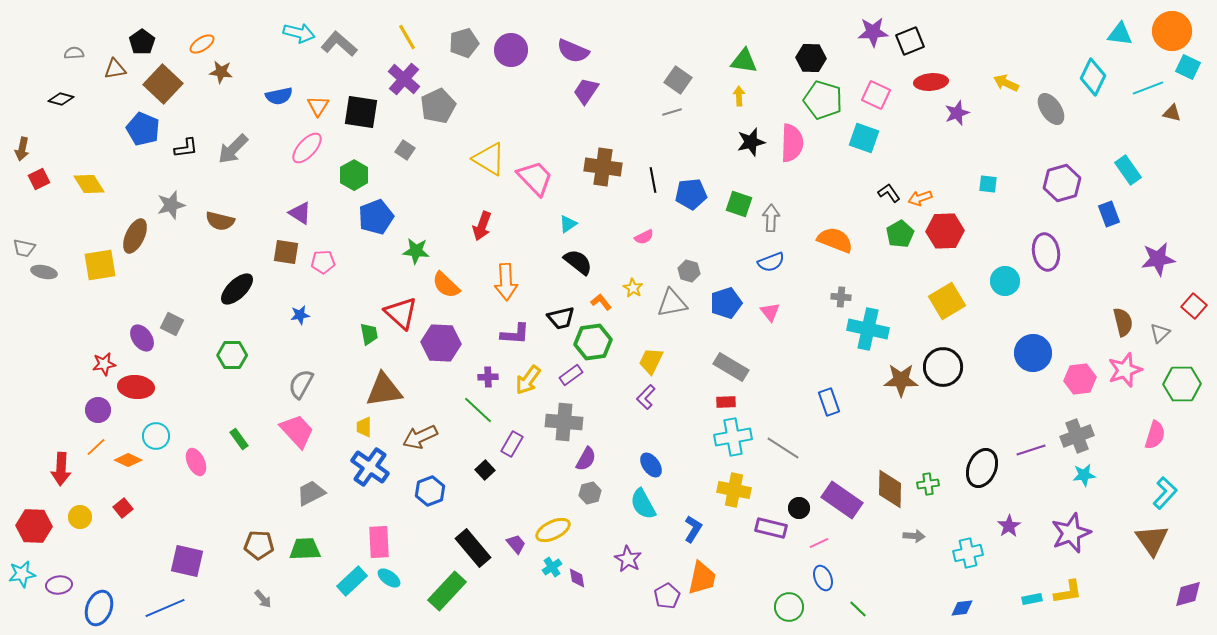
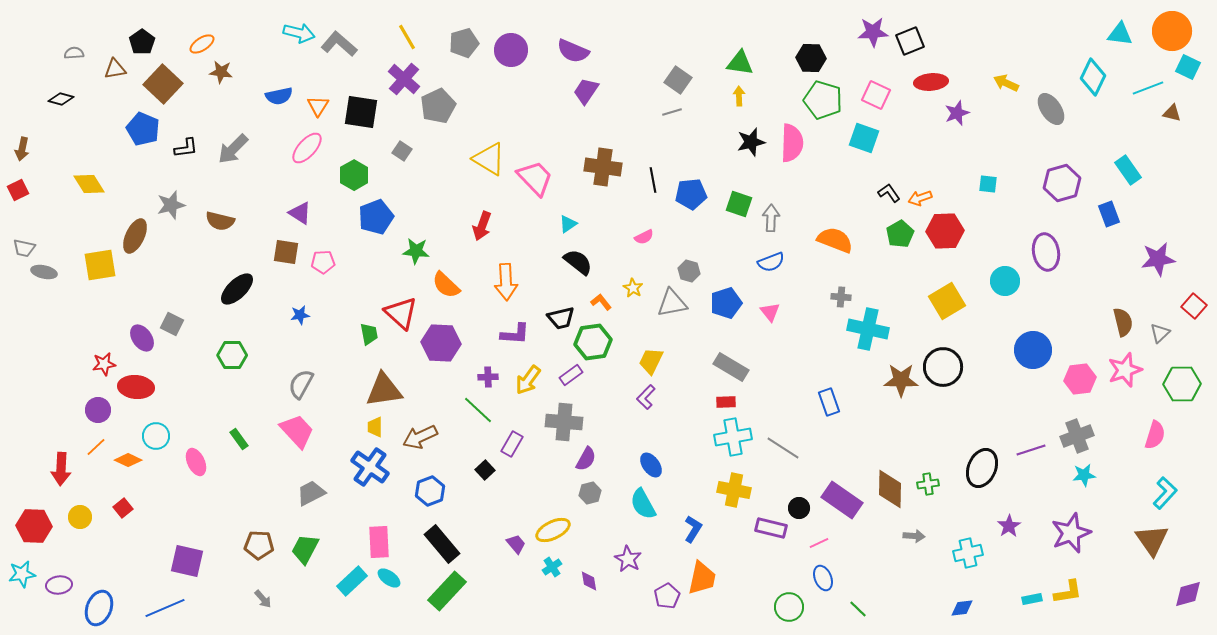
green triangle at (744, 61): moved 4 px left, 2 px down
gray square at (405, 150): moved 3 px left, 1 px down
red square at (39, 179): moved 21 px left, 11 px down
blue circle at (1033, 353): moved 3 px up
yellow trapezoid at (364, 427): moved 11 px right
black rectangle at (473, 548): moved 31 px left, 4 px up
green trapezoid at (305, 549): rotated 60 degrees counterclockwise
purple diamond at (577, 578): moved 12 px right, 3 px down
